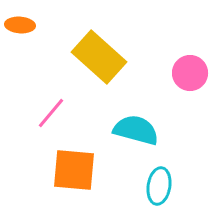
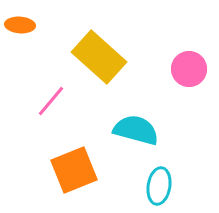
pink circle: moved 1 px left, 4 px up
pink line: moved 12 px up
orange square: rotated 27 degrees counterclockwise
